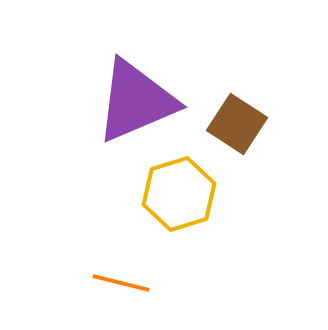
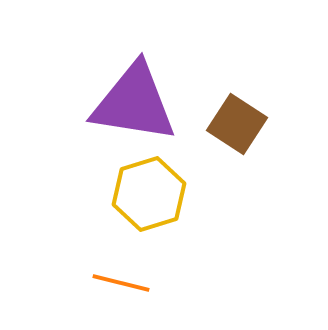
purple triangle: moved 2 px left, 2 px down; rotated 32 degrees clockwise
yellow hexagon: moved 30 px left
